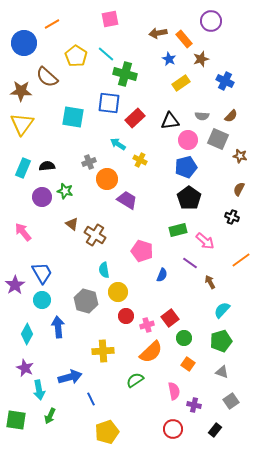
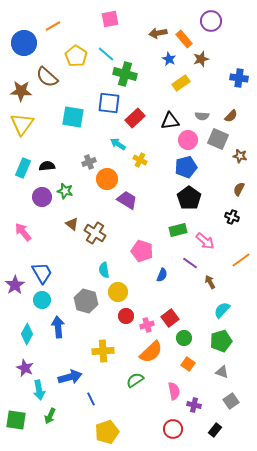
orange line at (52, 24): moved 1 px right, 2 px down
blue cross at (225, 81): moved 14 px right, 3 px up; rotated 18 degrees counterclockwise
brown cross at (95, 235): moved 2 px up
